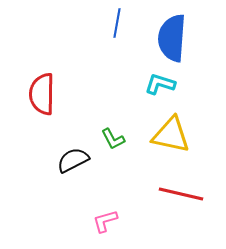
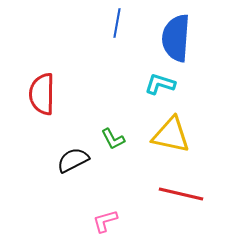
blue semicircle: moved 4 px right
